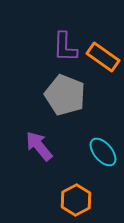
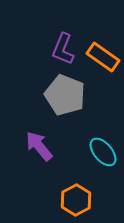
purple L-shape: moved 2 px left, 2 px down; rotated 20 degrees clockwise
